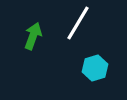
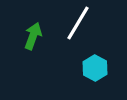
cyan hexagon: rotated 15 degrees counterclockwise
